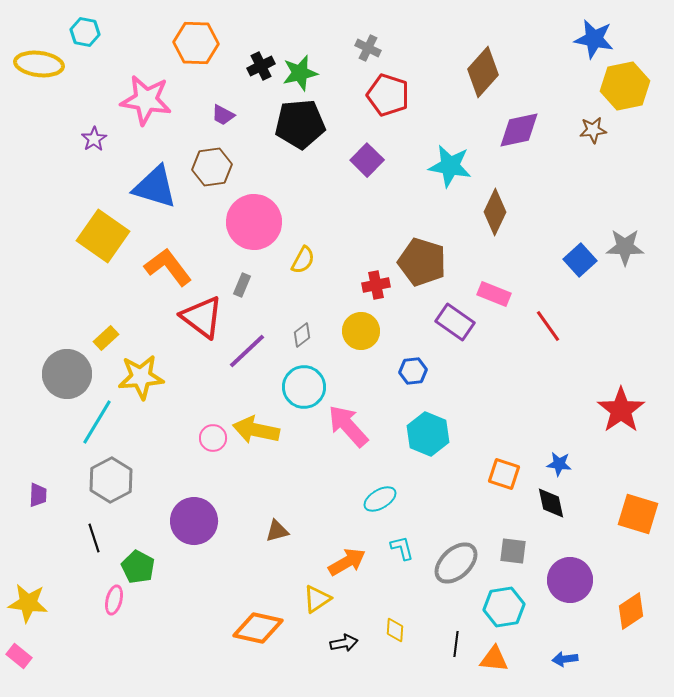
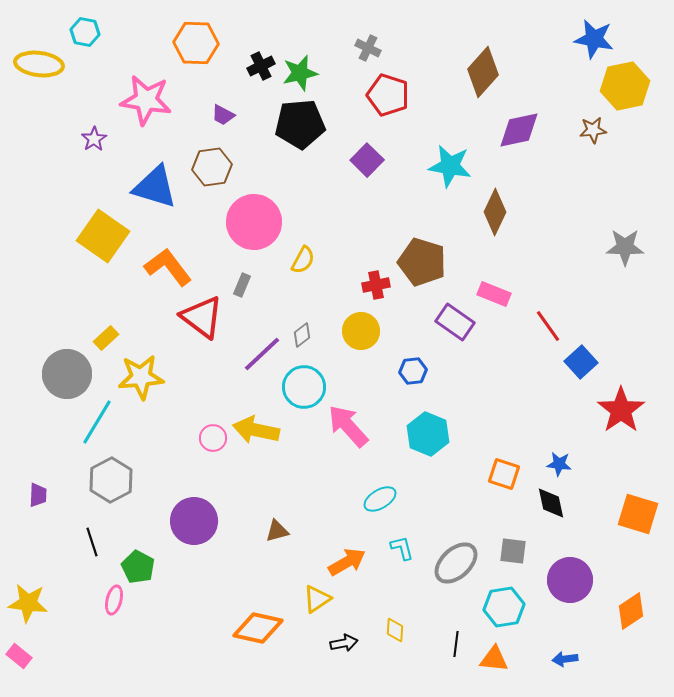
blue square at (580, 260): moved 1 px right, 102 px down
purple line at (247, 351): moved 15 px right, 3 px down
black line at (94, 538): moved 2 px left, 4 px down
